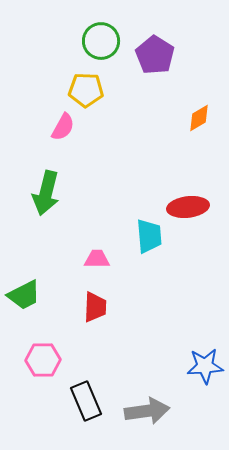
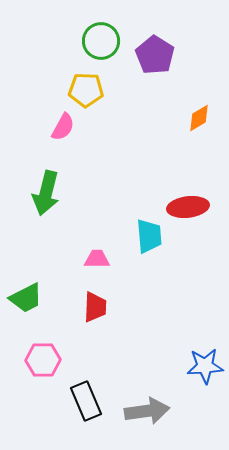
green trapezoid: moved 2 px right, 3 px down
